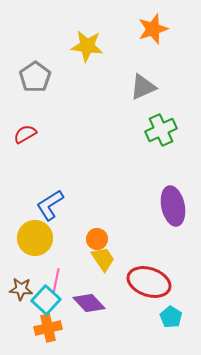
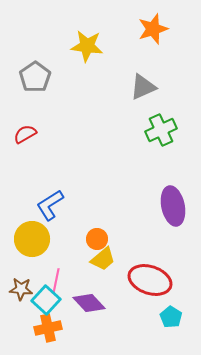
yellow circle: moved 3 px left, 1 px down
yellow trapezoid: rotated 84 degrees clockwise
red ellipse: moved 1 px right, 2 px up
